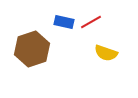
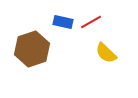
blue rectangle: moved 1 px left
yellow semicircle: rotated 25 degrees clockwise
